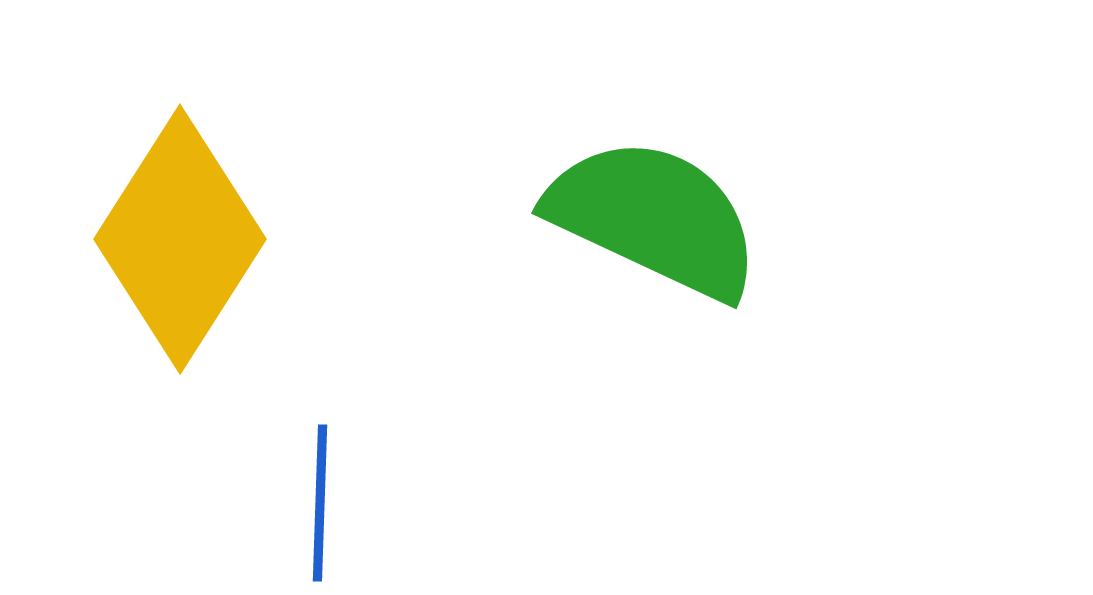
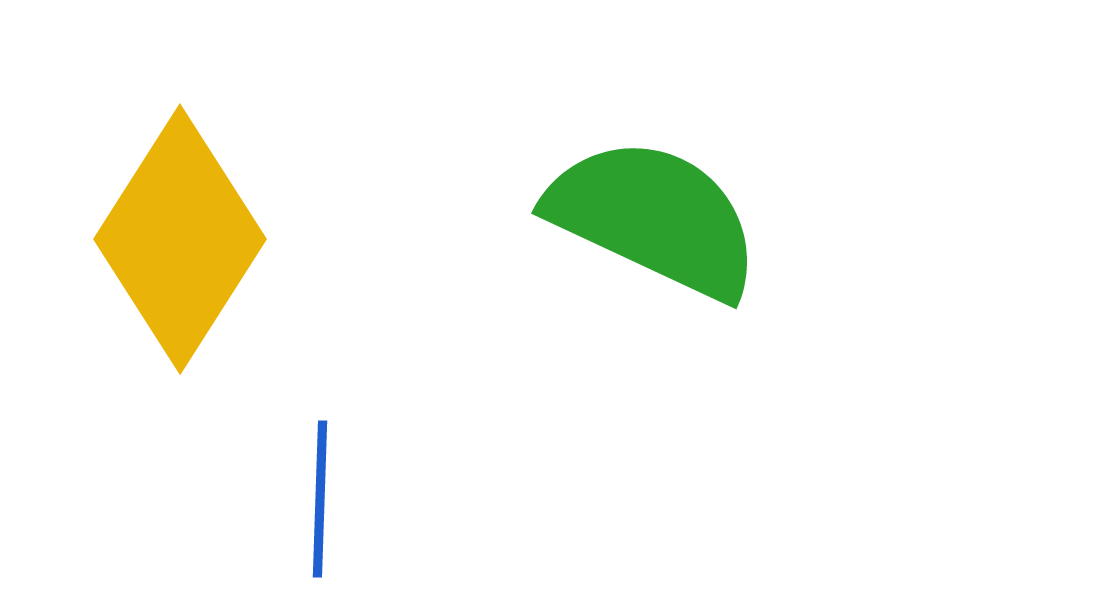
blue line: moved 4 px up
